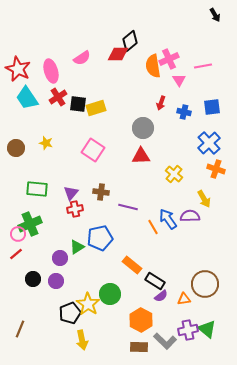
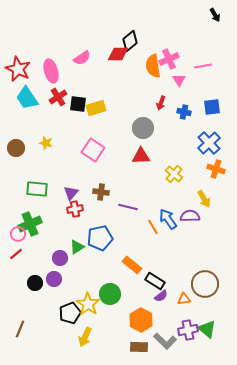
black circle at (33, 279): moved 2 px right, 4 px down
purple circle at (56, 281): moved 2 px left, 2 px up
yellow arrow at (82, 340): moved 3 px right, 3 px up; rotated 36 degrees clockwise
